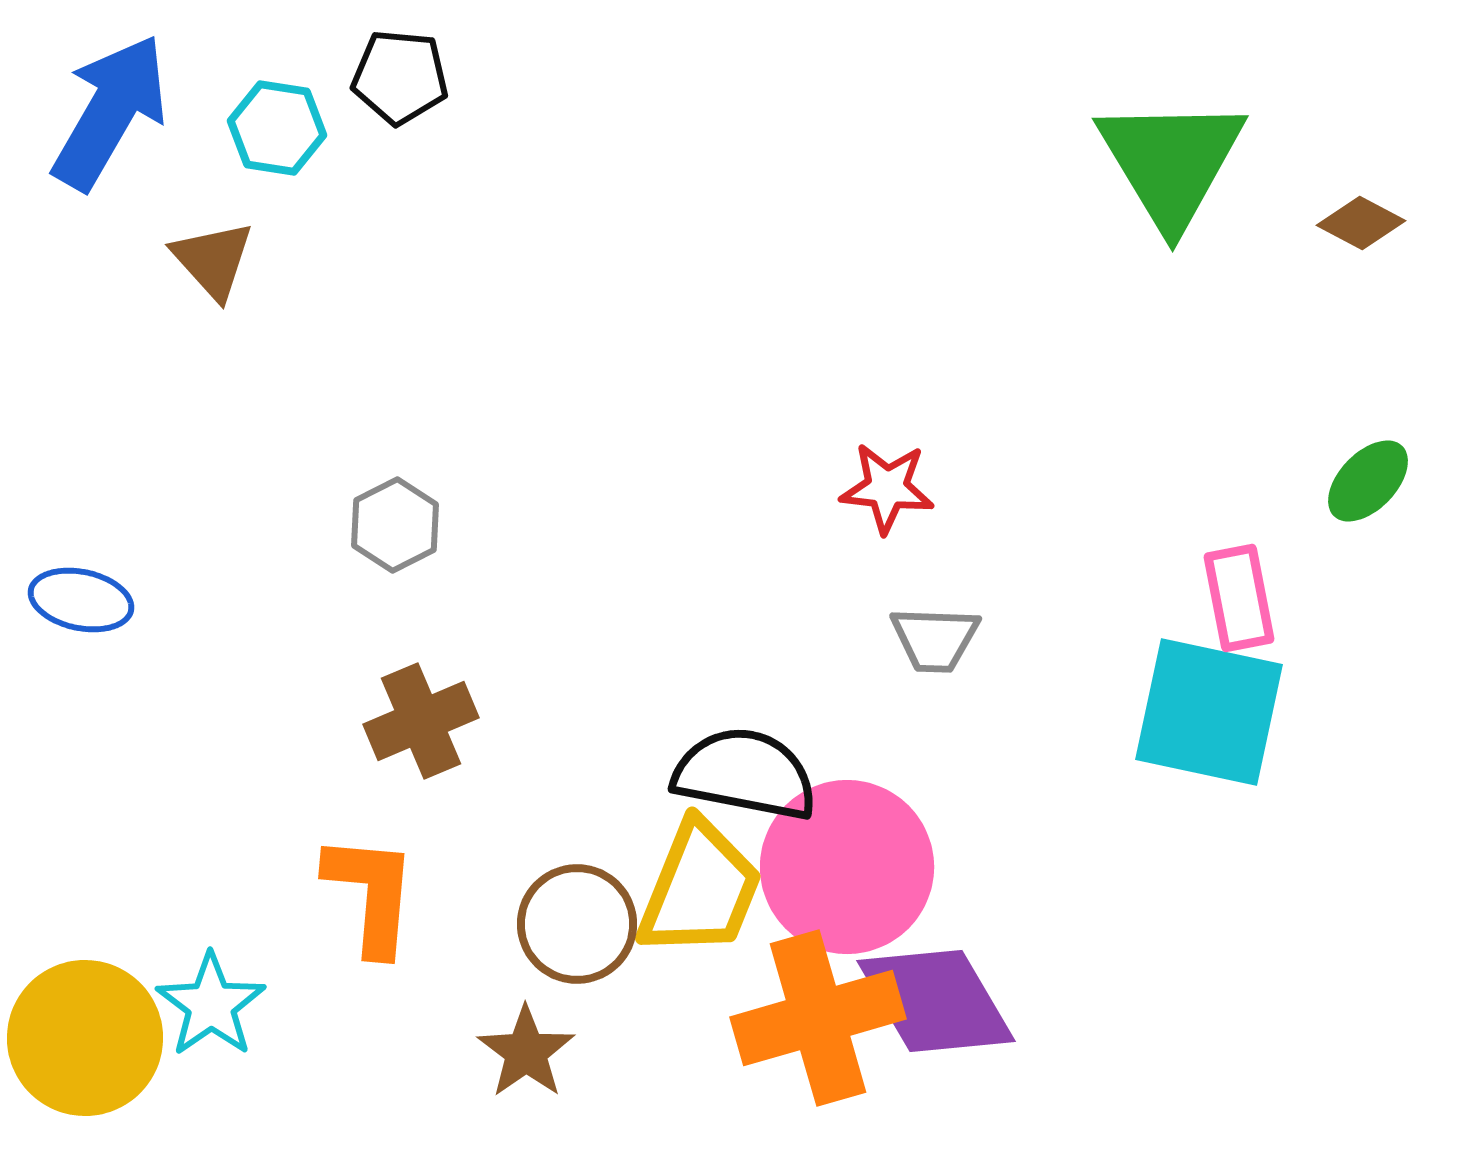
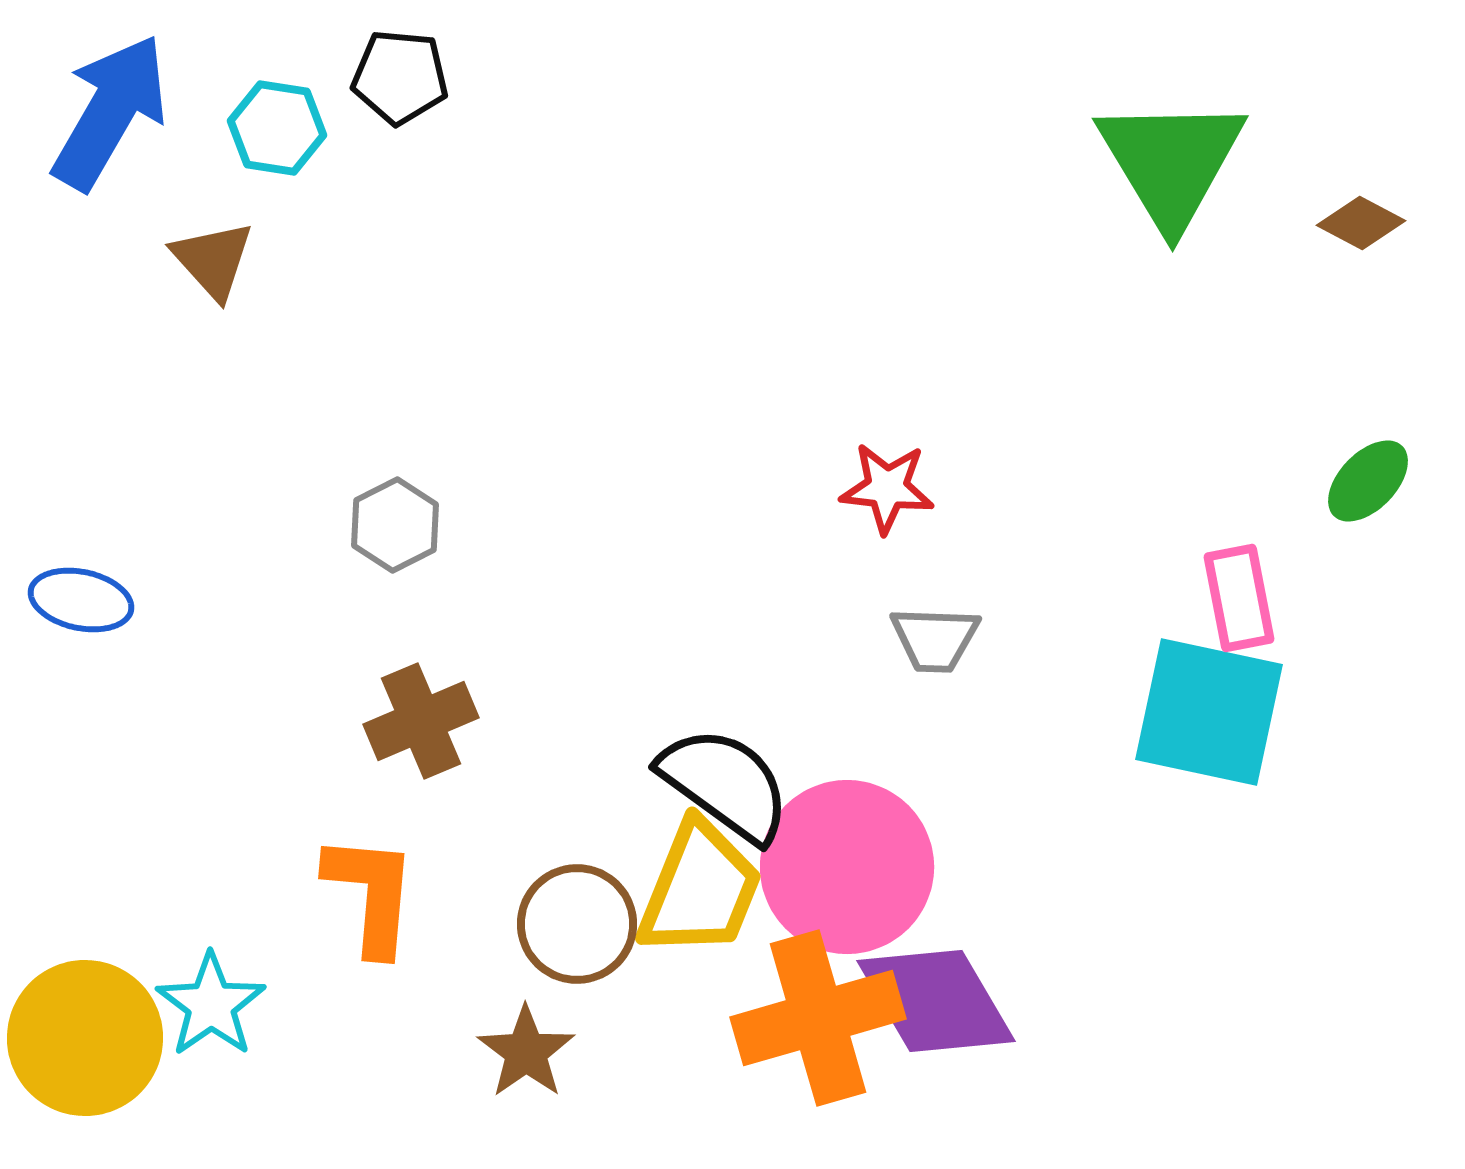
black semicircle: moved 20 px left, 10 px down; rotated 25 degrees clockwise
